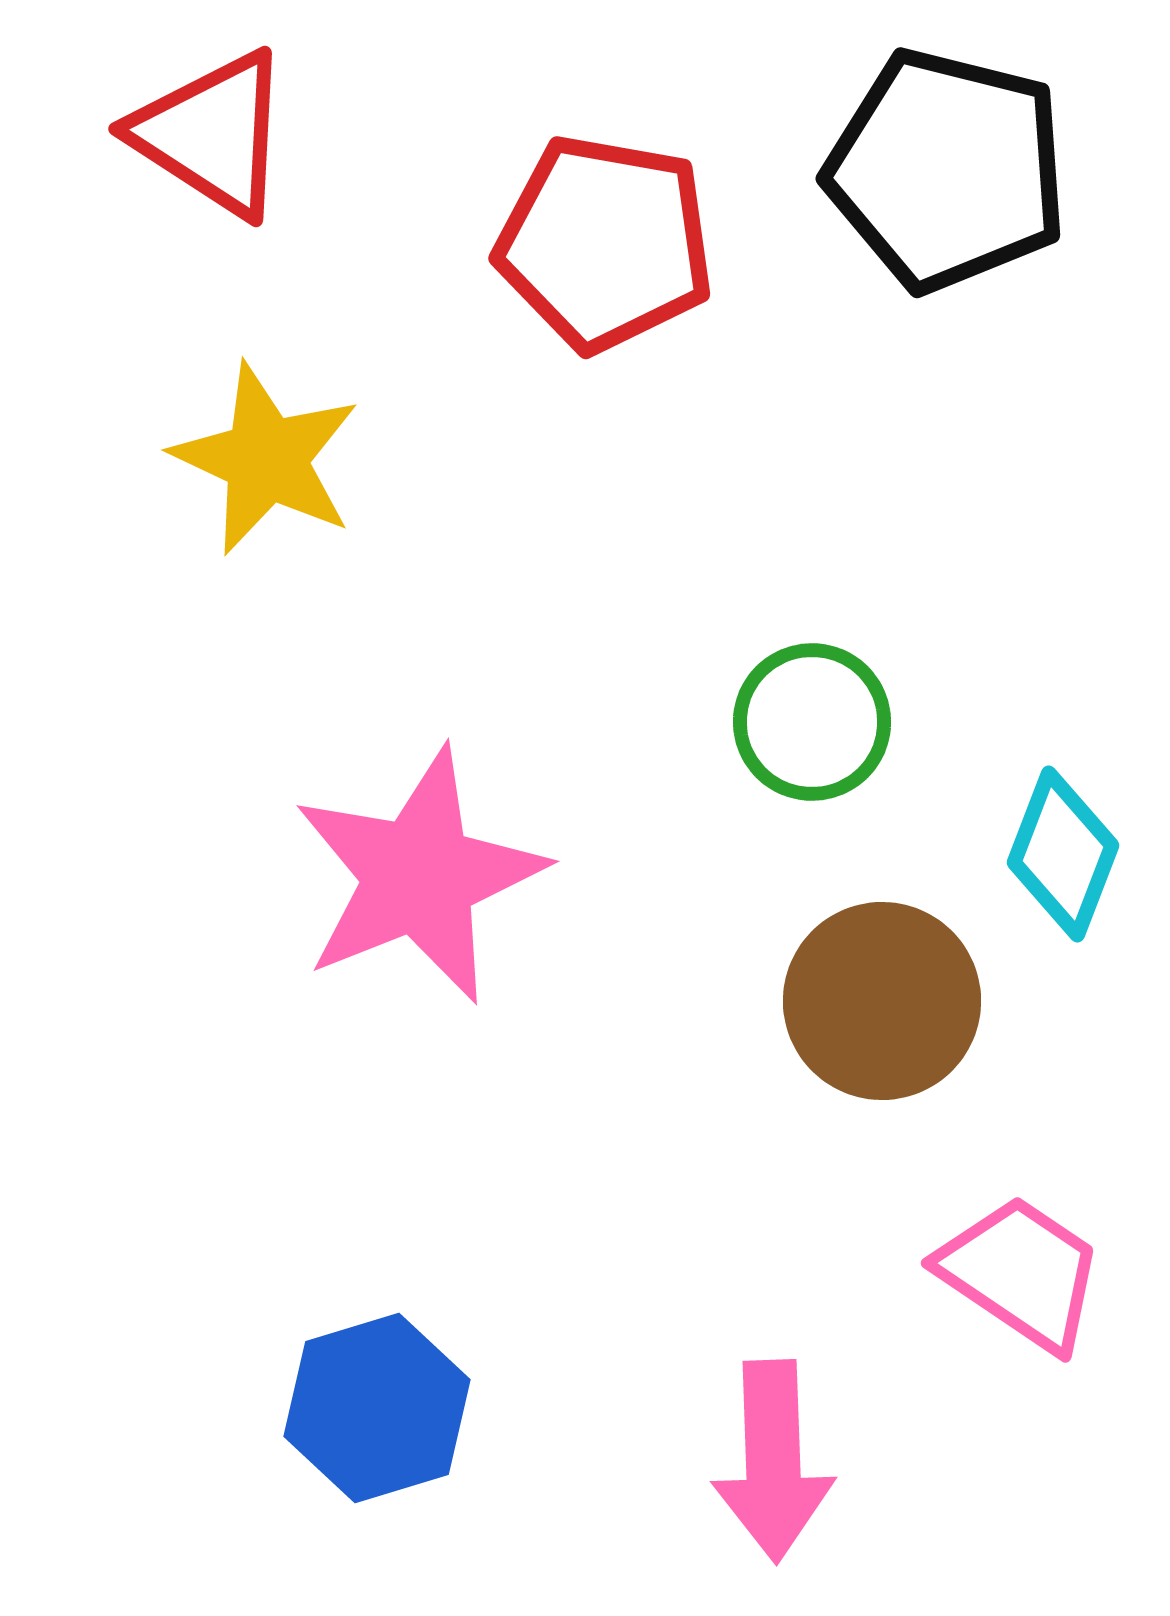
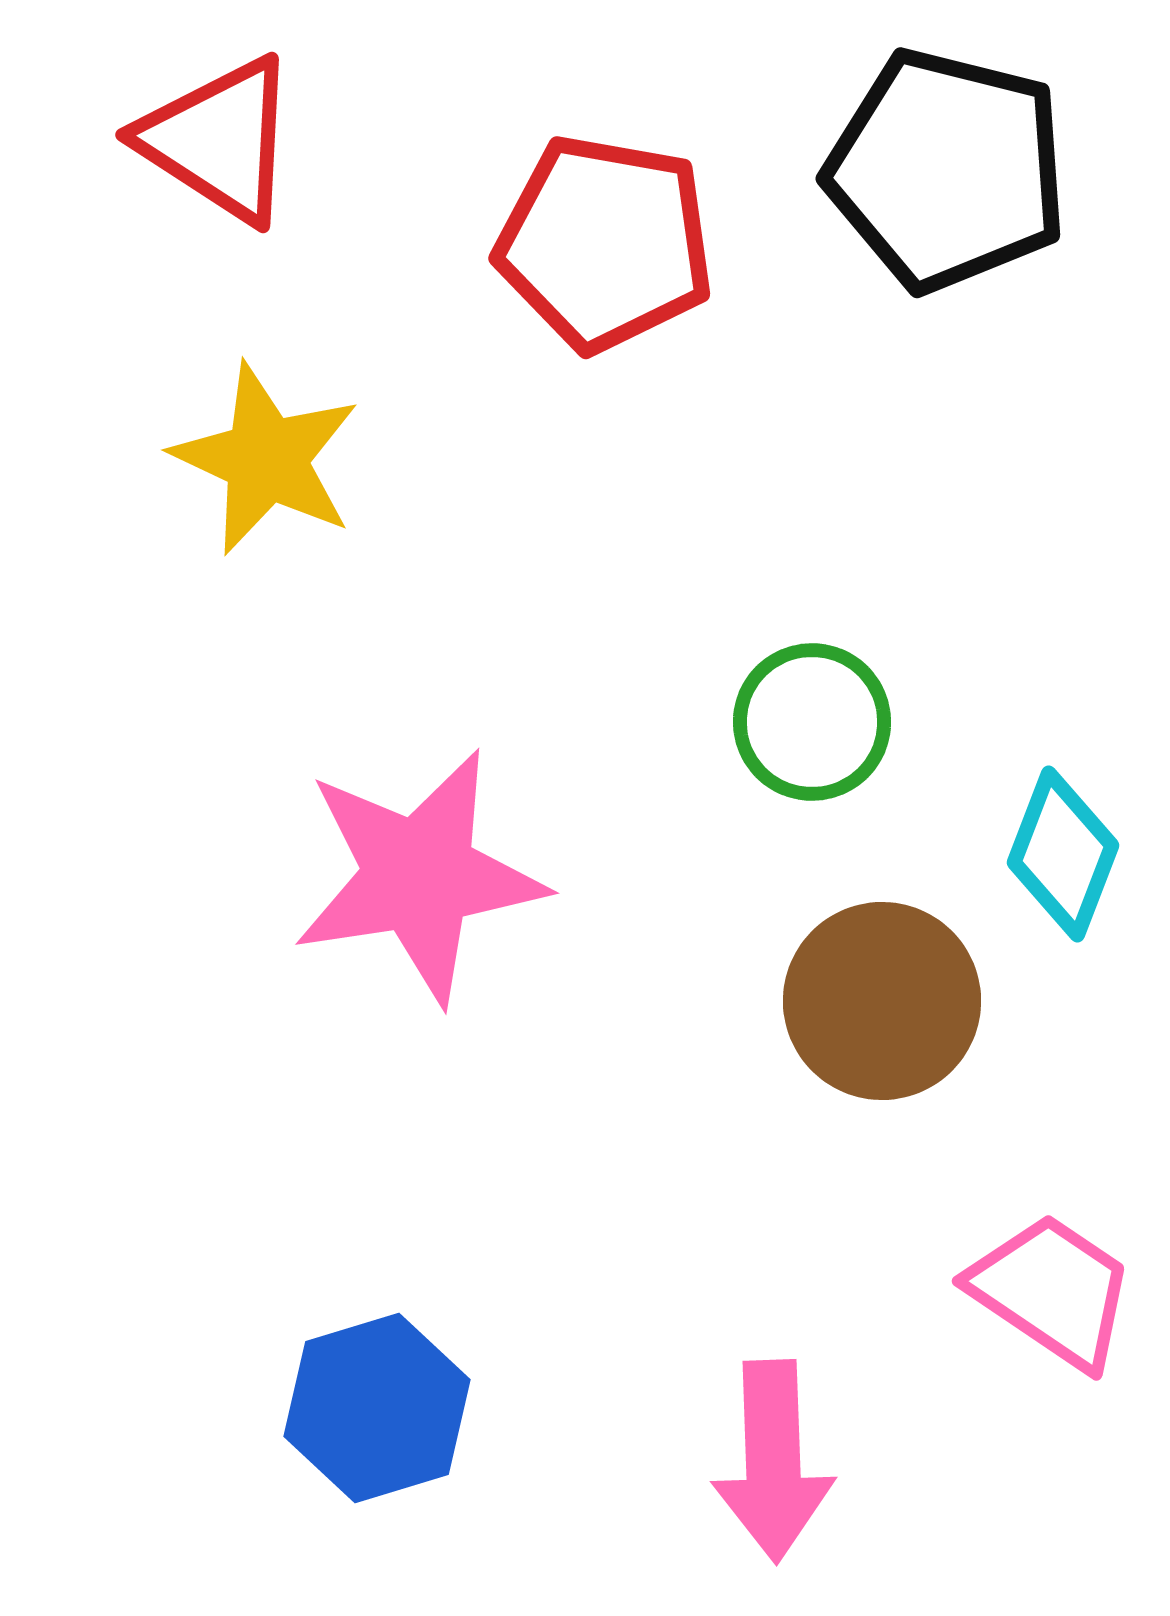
red triangle: moved 7 px right, 6 px down
pink star: rotated 13 degrees clockwise
pink trapezoid: moved 31 px right, 18 px down
